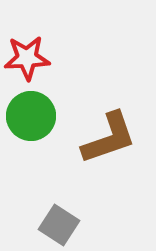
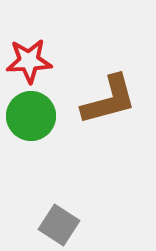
red star: moved 2 px right, 3 px down
brown L-shape: moved 38 px up; rotated 4 degrees clockwise
